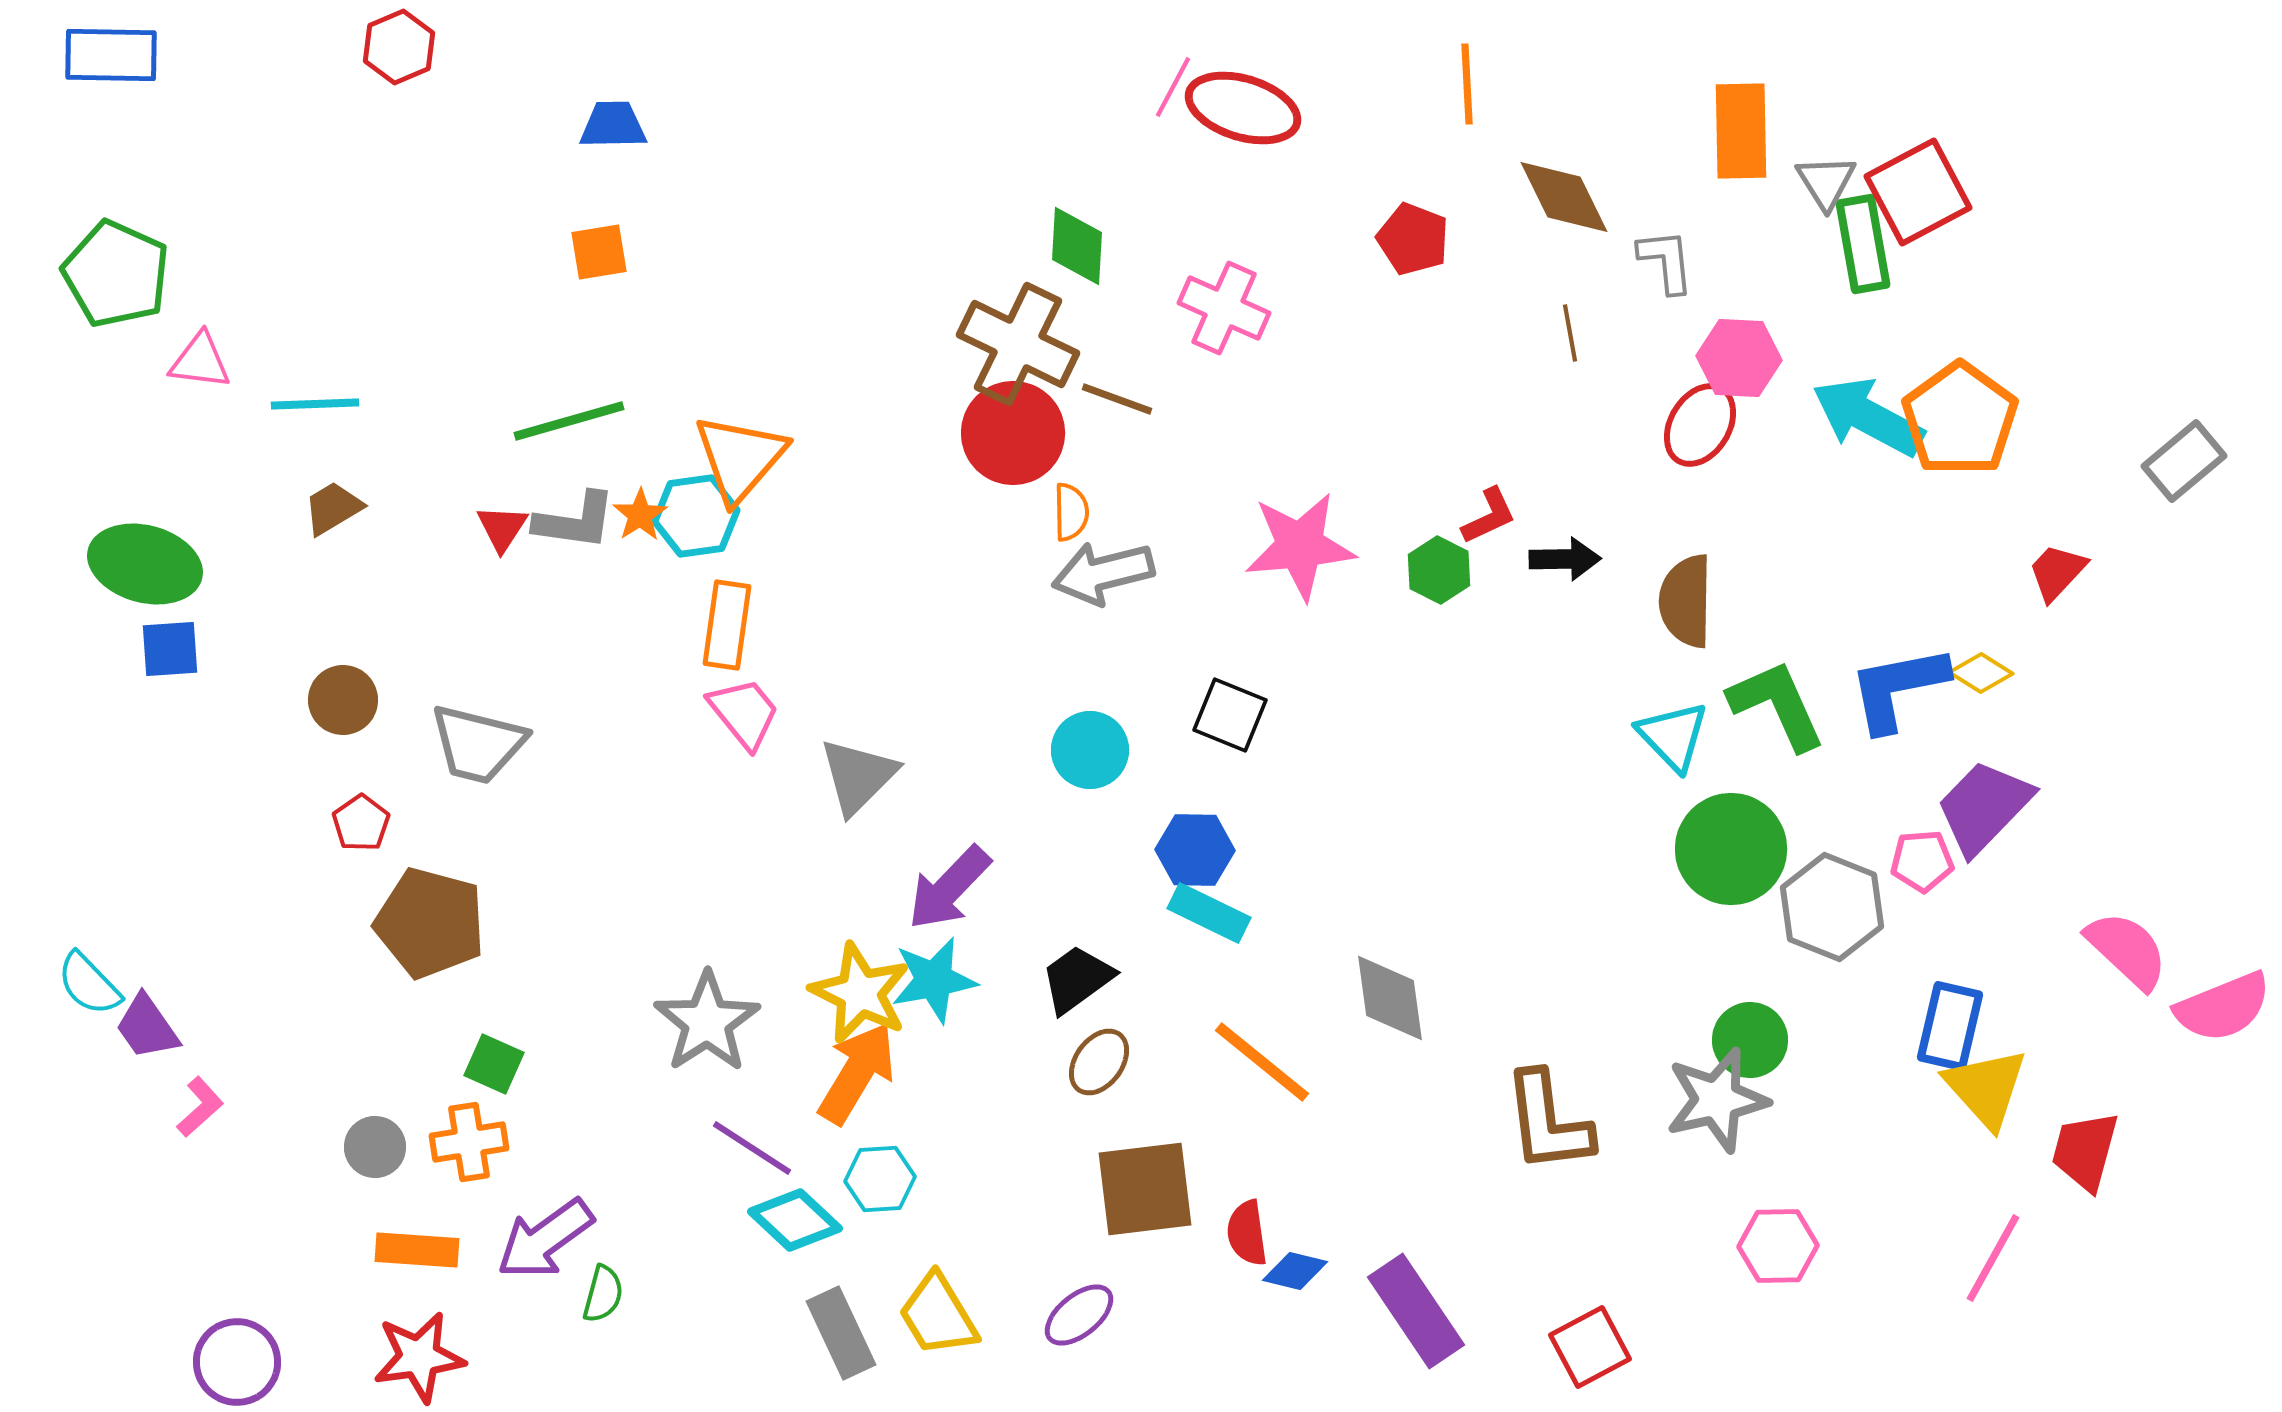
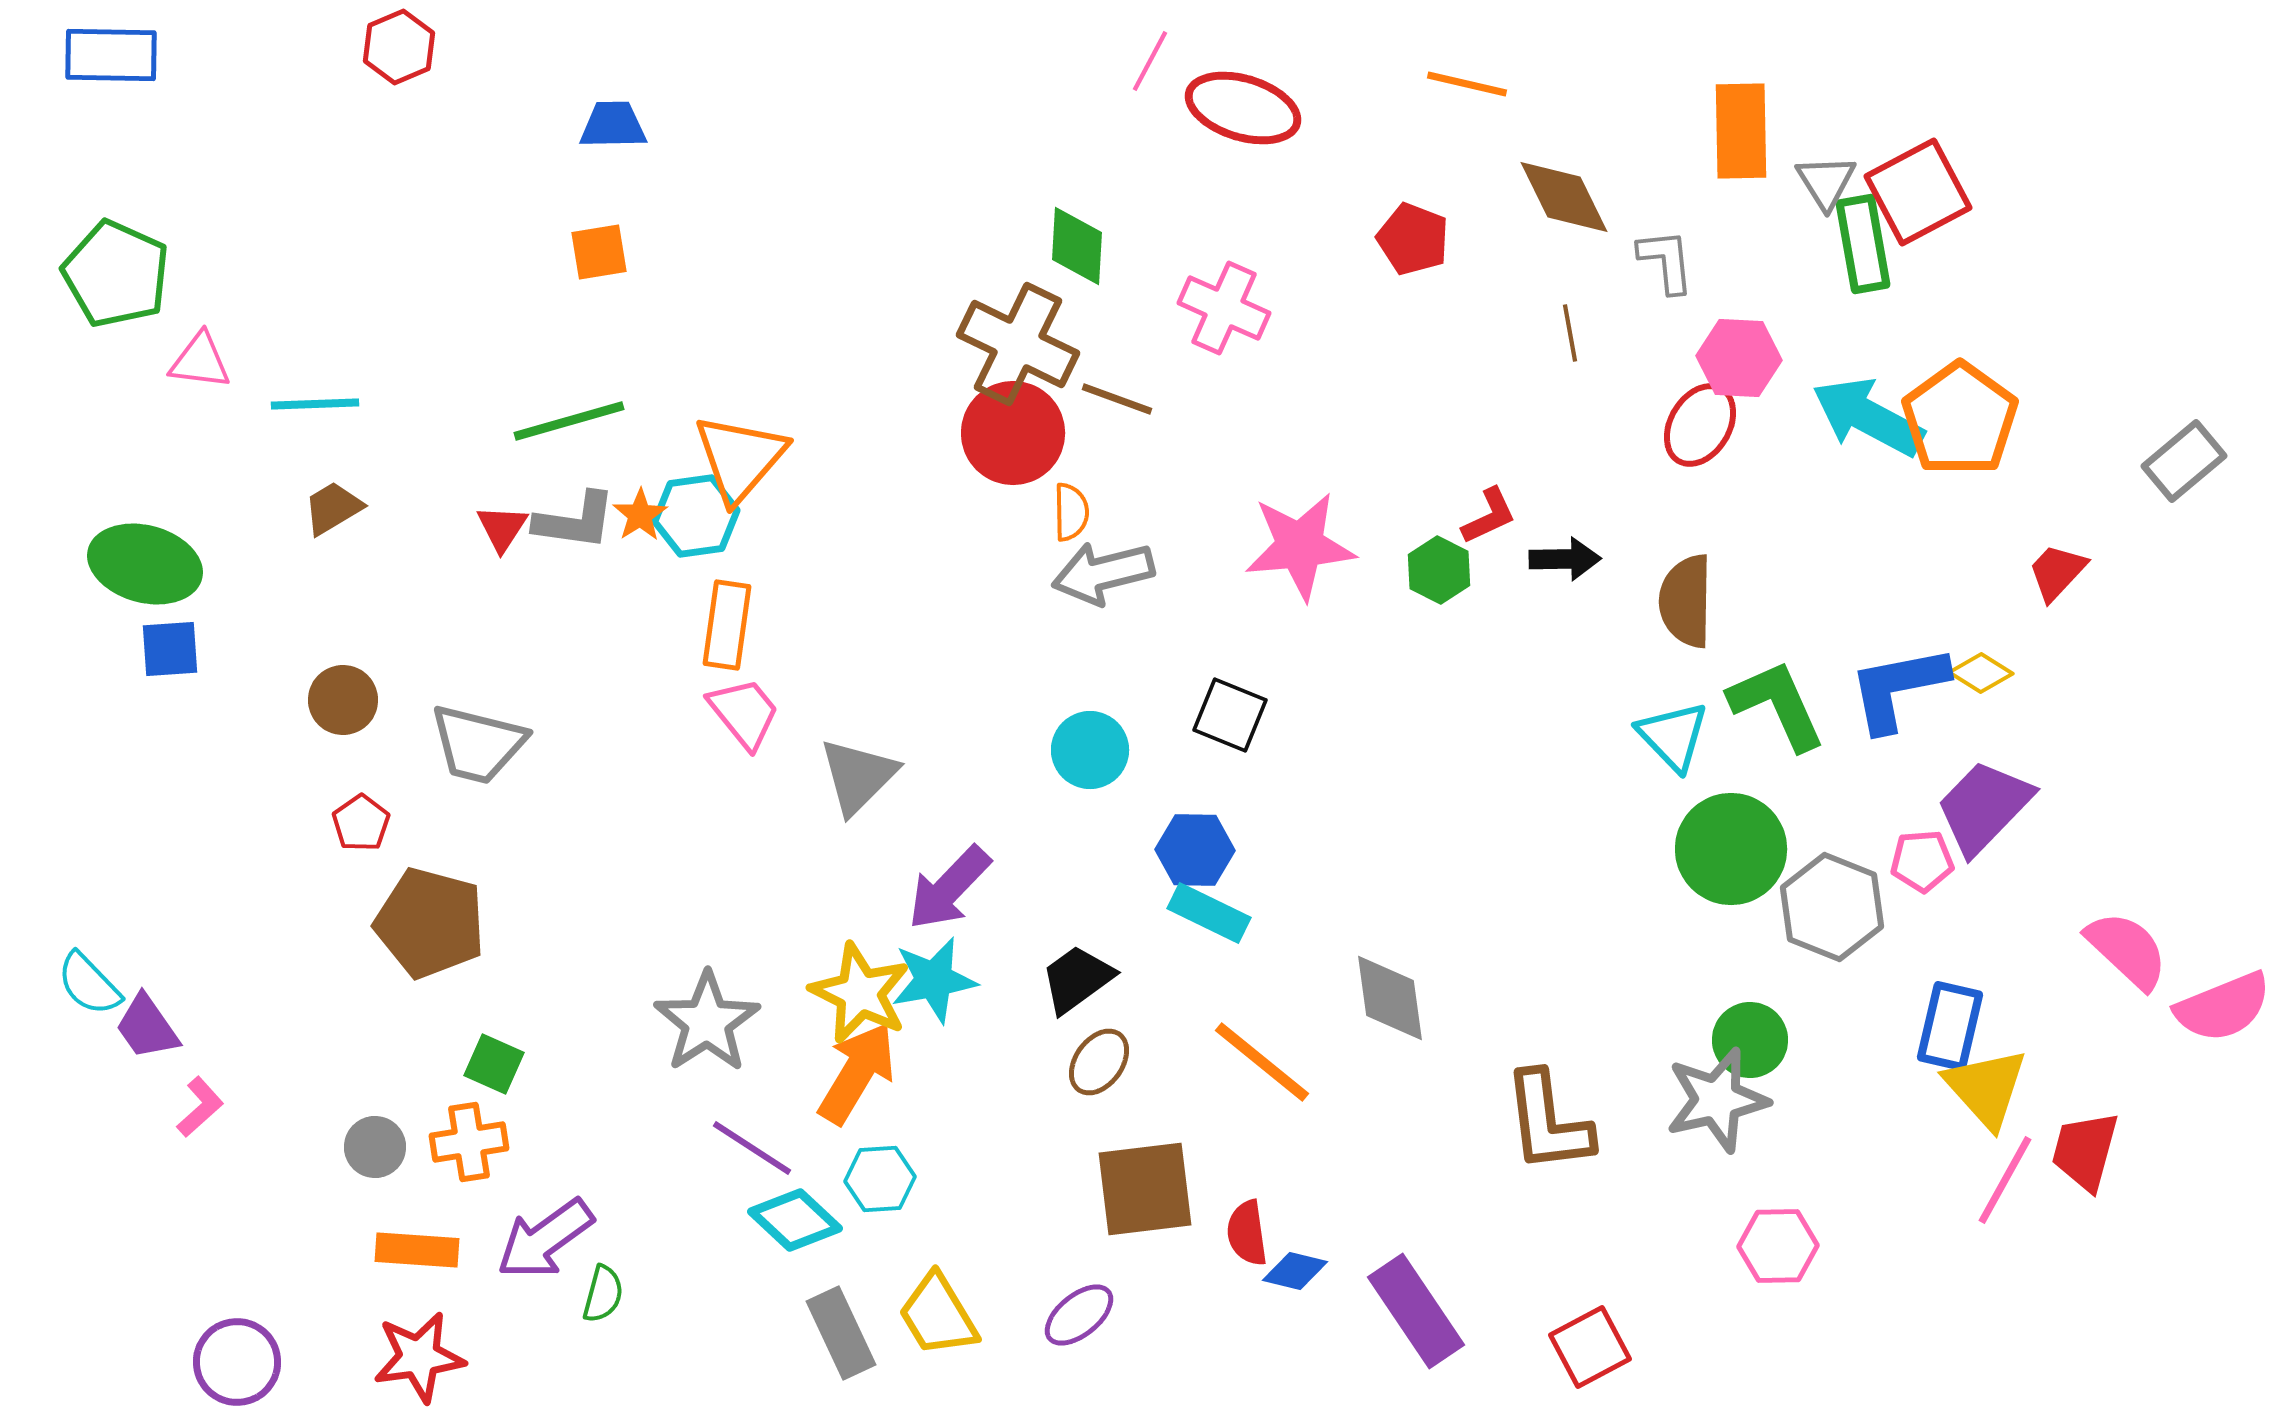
orange line at (1467, 84): rotated 74 degrees counterclockwise
pink line at (1173, 87): moved 23 px left, 26 px up
pink line at (1993, 1258): moved 12 px right, 78 px up
